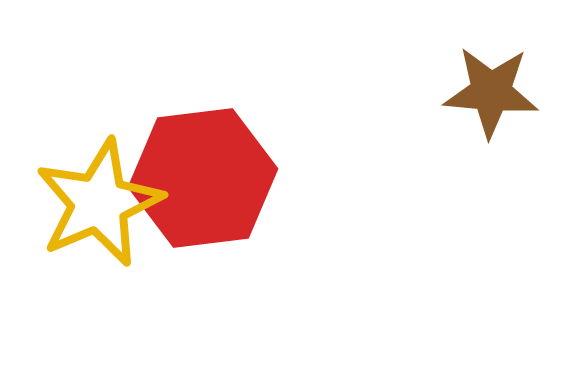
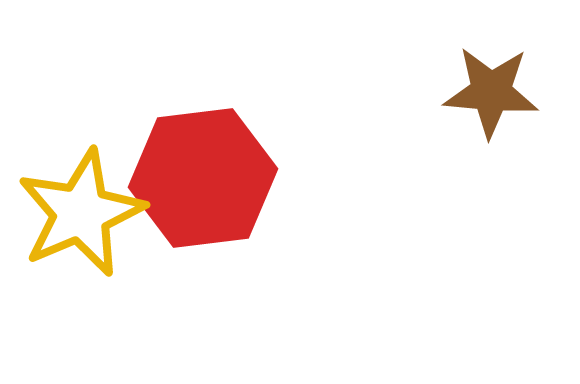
yellow star: moved 18 px left, 10 px down
